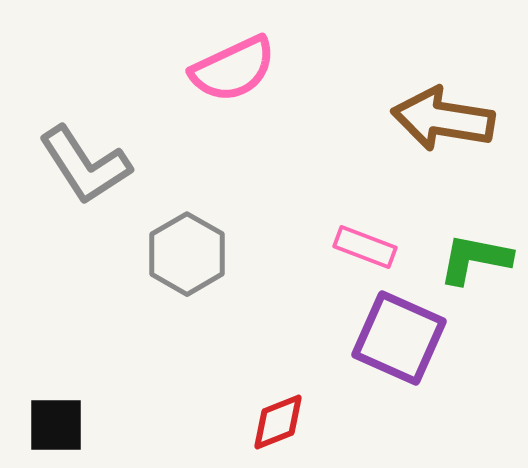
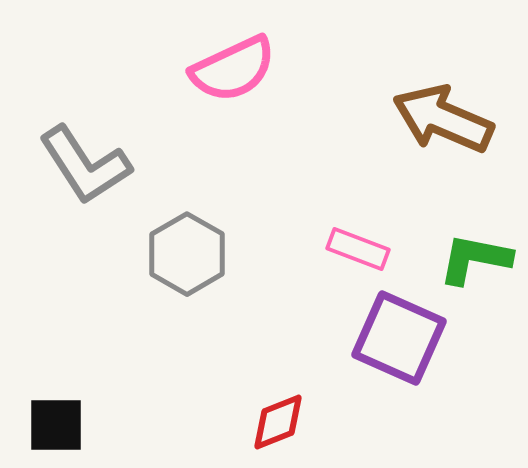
brown arrow: rotated 14 degrees clockwise
pink rectangle: moved 7 px left, 2 px down
